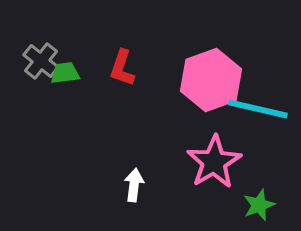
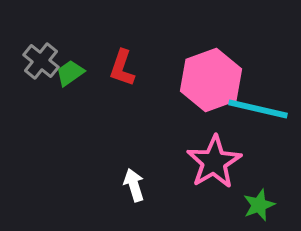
green trapezoid: moved 5 px right; rotated 28 degrees counterclockwise
white arrow: rotated 24 degrees counterclockwise
